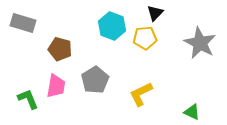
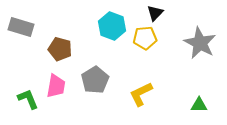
gray rectangle: moved 2 px left, 4 px down
green triangle: moved 7 px right, 7 px up; rotated 24 degrees counterclockwise
